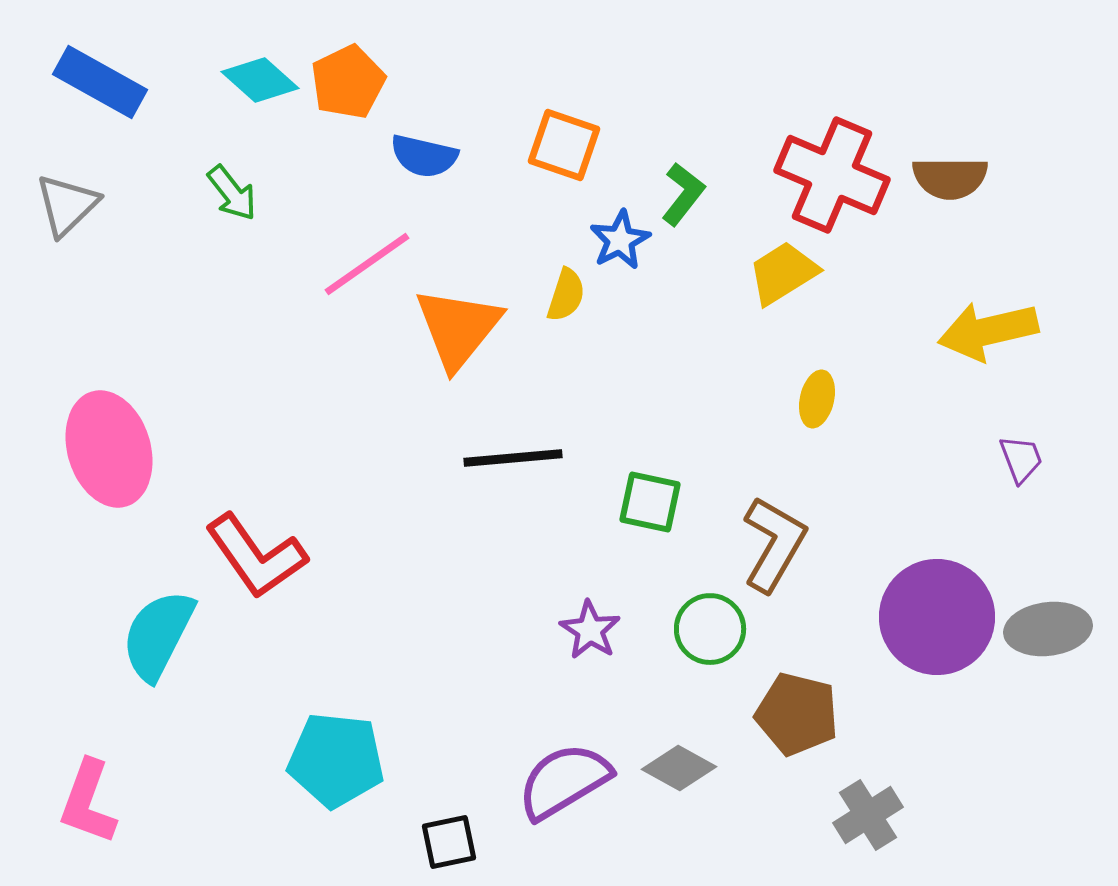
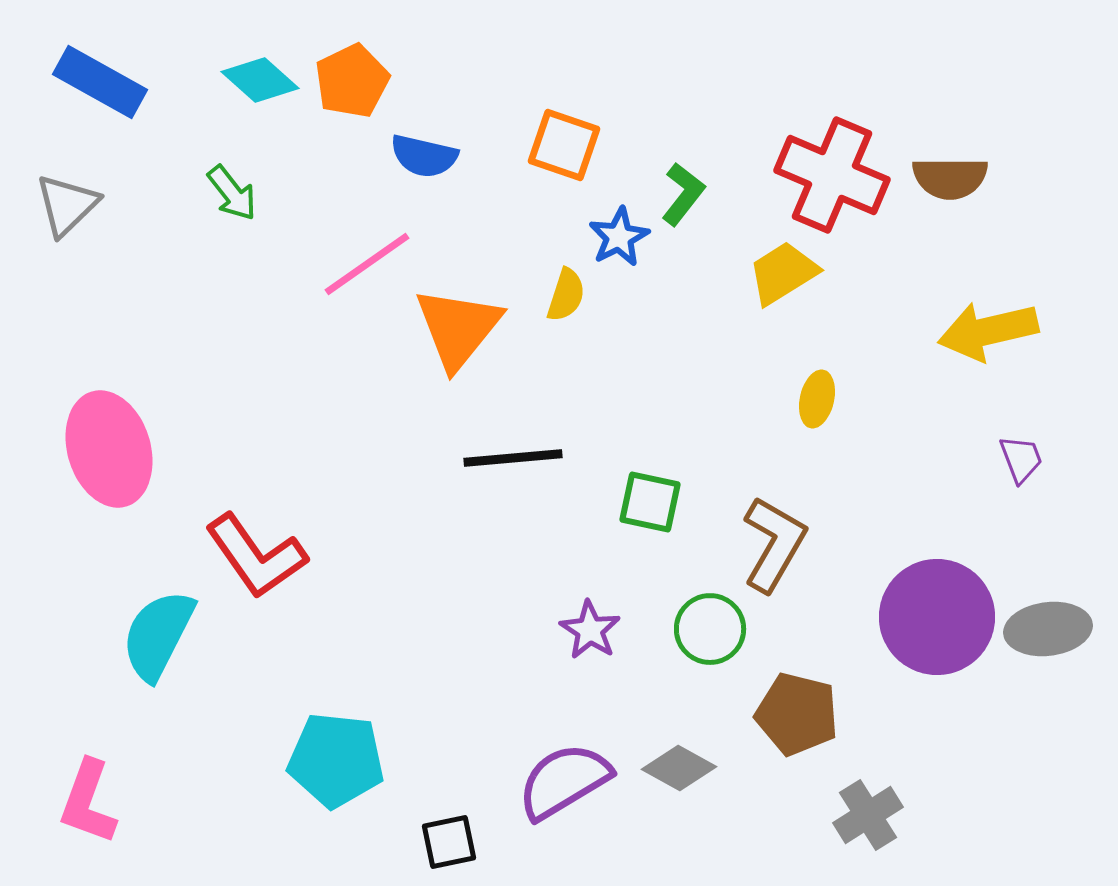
orange pentagon: moved 4 px right, 1 px up
blue star: moved 1 px left, 3 px up
